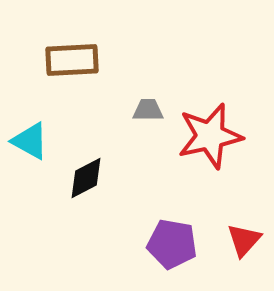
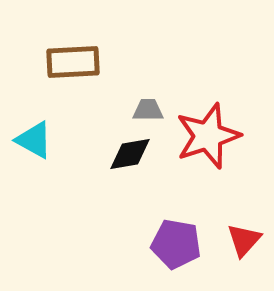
brown rectangle: moved 1 px right, 2 px down
red star: moved 2 px left; rotated 6 degrees counterclockwise
cyan triangle: moved 4 px right, 1 px up
black diamond: moved 44 px right, 24 px up; rotated 18 degrees clockwise
purple pentagon: moved 4 px right
